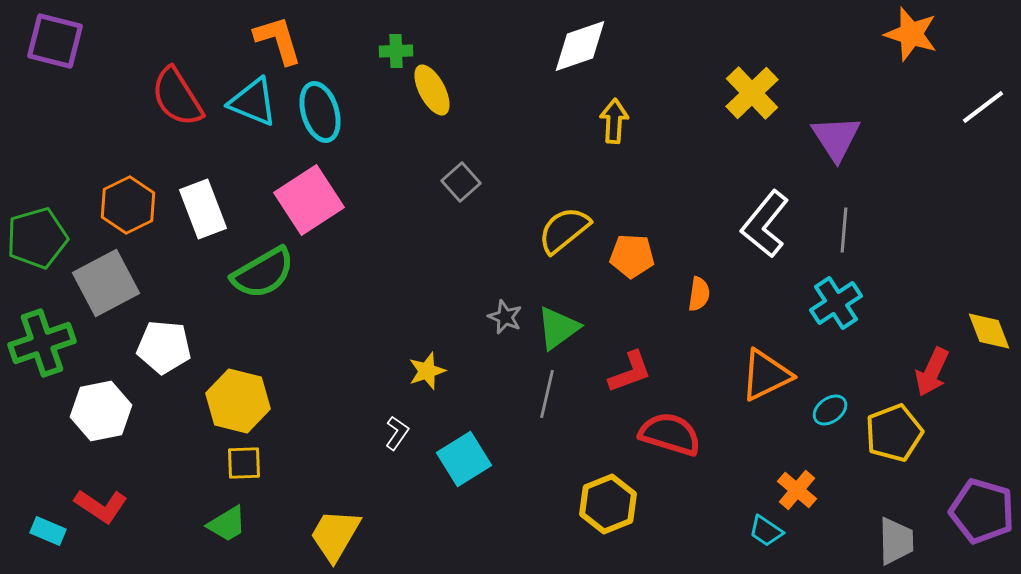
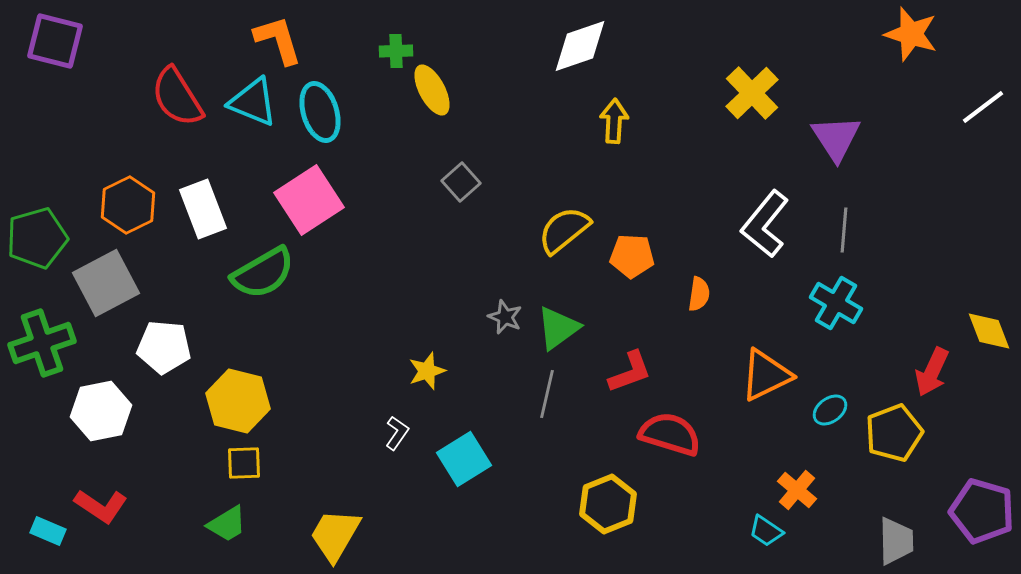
cyan cross at (836, 303): rotated 27 degrees counterclockwise
